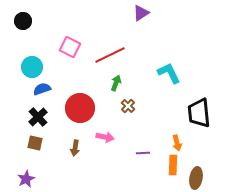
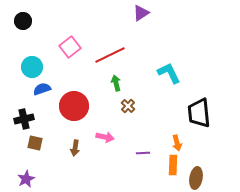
pink square: rotated 25 degrees clockwise
green arrow: rotated 35 degrees counterclockwise
red circle: moved 6 px left, 2 px up
black cross: moved 14 px left, 2 px down; rotated 30 degrees clockwise
